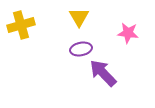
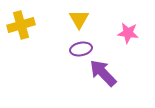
yellow triangle: moved 2 px down
